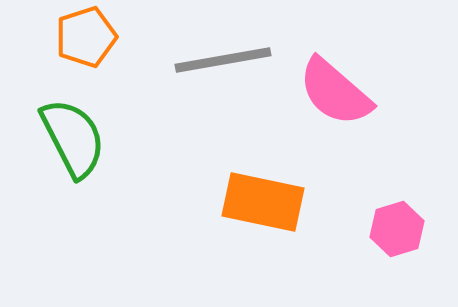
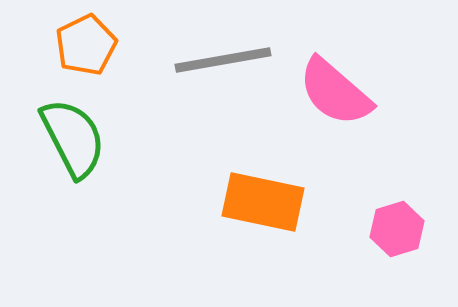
orange pentagon: moved 8 px down; rotated 8 degrees counterclockwise
